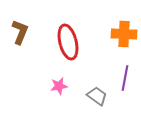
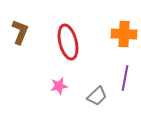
gray trapezoid: rotated 100 degrees clockwise
